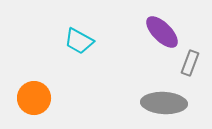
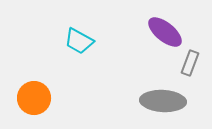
purple ellipse: moved 3 px right; rotated 6 degrees counterclockwise
gray ellipse: moved 1 px left, 2 px up
